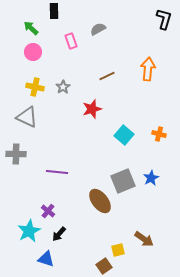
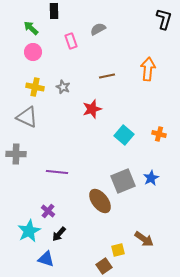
brown line: rotated 14 degrees clockwise
gray star: rotated 16 degrees counterclockwise
